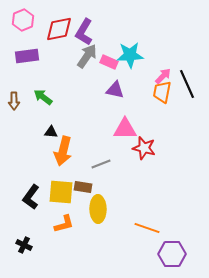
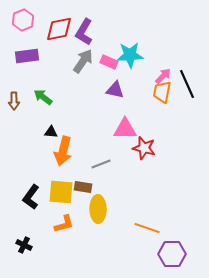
gray arrow: moved 4 px left, 5 px down
